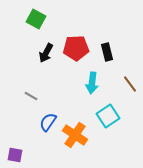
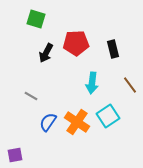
green square: rotated 12 degrees counterclockwise
red pentagon: moved 5 px up
black rectangle: moved 6 px right, 3 px up
brown line: moved 1 px down
orange cross: moved 2 px right, 13 px up
purple square: rotated 21 degrees counterclockwise
